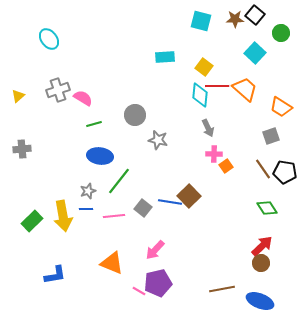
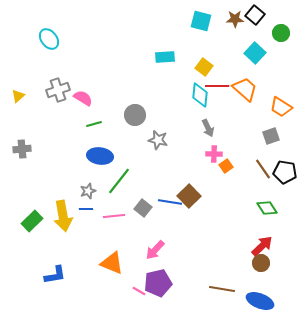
brown line at (222, 289): rotated 20 degrees clockwise
